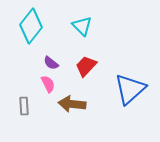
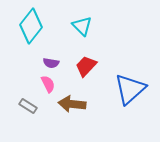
purple semicircle: rotated 28 degrees counterclockwise
gray rectangle: moved 4 px right; rotated 54 degrees counterclockwise
